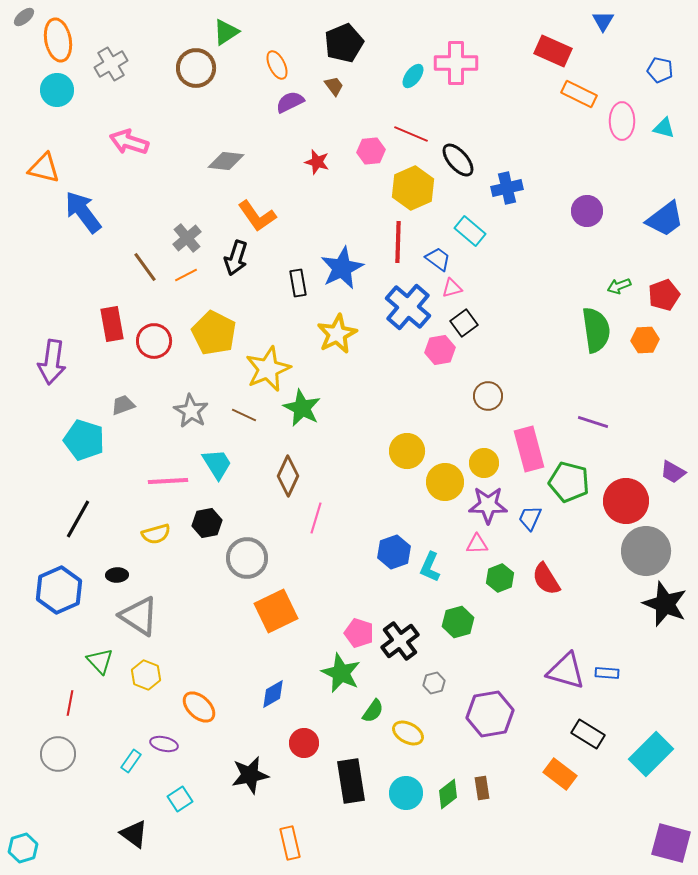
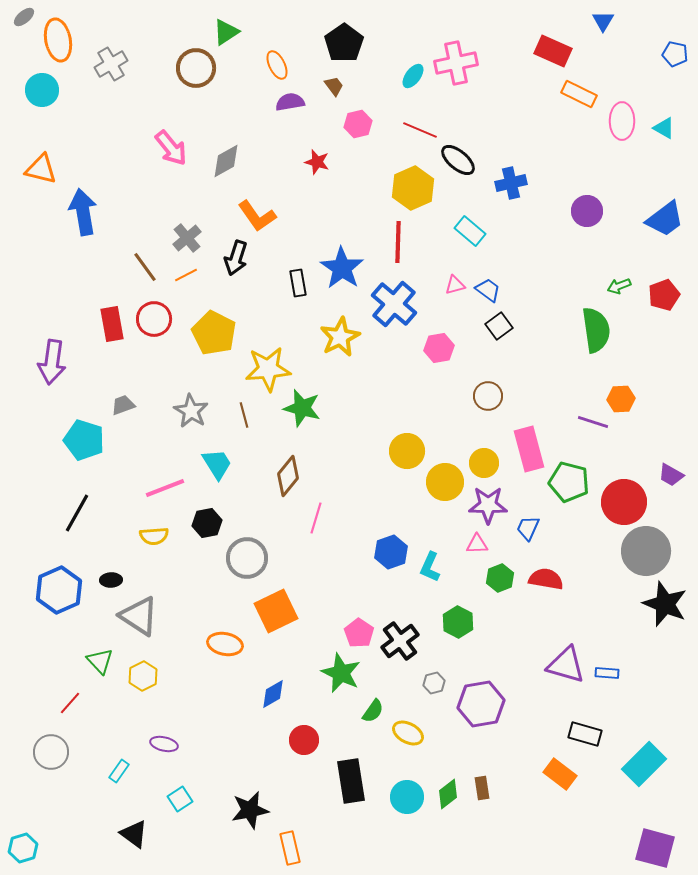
black pentagon at (344, 43): rotated 12 degrees counterclockwise
pink cross at (456, 63): rotated 12 degrees counterclockwise
blue pentagon at (660, 70): moved 15 px right, 16 px up
cyan circle at (57, 90): moved 15 px left
purple semicircle at (290, 102): rotated 16 degrees clockwise
cyan triangle at (664, 128): rotated 15 degrees clockwise
red line at (411, 134): moved 9 px right, 4 px up
pink arrow at (129, 142): moved 42 px right, 6 px down; rotated 147 degrees counterclockwise
pink hexagon at (371, 151): moved 13 px left, 27 px up; rotated 8 degrees counterclockwise
black ellipse at (458, 160): rotated 9 degrees counterclockwise
gray diamond at (226, 161): rotated 36 degrees counterclockwise
orange triangle at (44, 168): moved 3 px left, 1 px down
blue cross at (507, 188): moved 4 px right, 5 px up
blue arrow at (83, 212): rotated 27 degrees clockwise
blue trapezoid at (438, 259): moved 50 px right, 31 px down
blue star at (342, 268): rotated 12 degrees counterclockwise
pink triangle at (452, 288): moved 3 px right, 3 px up
blue cross at (408, 307): moved 14 px left, 3 px up
black square at (464, 323): moved 35 px right, 3 px down
yellow star at (337, 334): moved 3 px right, 3 px down
orange hexagon at (645, 340): moved 24 px left, 59 px down
red circle at (154, 341): moved 22 px up
pink hexagon at (440, 350): moved 1 px left, 2 px up
yellow star at (268, 369): rotated 18 degrees clockwise
green star at (302, 408): rotated 12 degrees counterclockwise
brown line at (244, 415): rotated 50 degrees clockwise
purple trapezoid at (673, 472): moved 2 px left, 3 px down
brown diamond at (288, 476): rotated 15 degrees clockwise
pink line at (168, 481): moved 3 px left, 7 px down; rotated 18 degrees counterclockwise
red circle at (626, 501): moved 2 px left, 1 px down
blue trapezoid at (530, 518): moved 2 px left, 10 px down
black line at (78, 519): moved 1 px left, 6 px up
yellow semicircle at (156, 534): moved 2 px left, 2 px down; rotated 12 degrees clockwise
blue hexagon at (394, 552): moved 3 px left
black ellipse at (117, 575): moved 6 px left, 5 px down
red semicircle at (546, 579): rotated 132 degrees clockwise
green hexagon at (458, 622): rotated 16 degrees counterclockwise
pink pentagon at (359, 633): rotated 16 degrees clockwise
purple triangle at (566, 671): moved 6 px up
yellow hexagon at (146, 675): moved 3 px left, 1 px down; rotated 12 degrees clockwise
red line at (70, 703): rotated 30 degrees clockwise
orange ellipse at (199, 707): moved 26 px right, 63 px up; rotated 32 degrees counterclockwise
purple hexagon at (490, 714): moved 9 px left, 10 px up
black rectangle at (588, 734): moved 3 px left; rotated 16 degrees counterclockwise
red circle at (304, 743): moved 3 px up
gray circle at (58, 754): moved 7 px left, 2 px up
cyan rectangle at (651, 754): moved 7 px left, 10 px down
cyan rectangle at (131, 761): moved 12 px left, 10 px down
black star at (250, 775): moved 35 px down
cyan circle at (406, 793): moved 1 px right, 4 px down
orange rectangle at (290, 843): moved 5 px down
purple square at (671, 843): moved 16 px left, 5 px down
